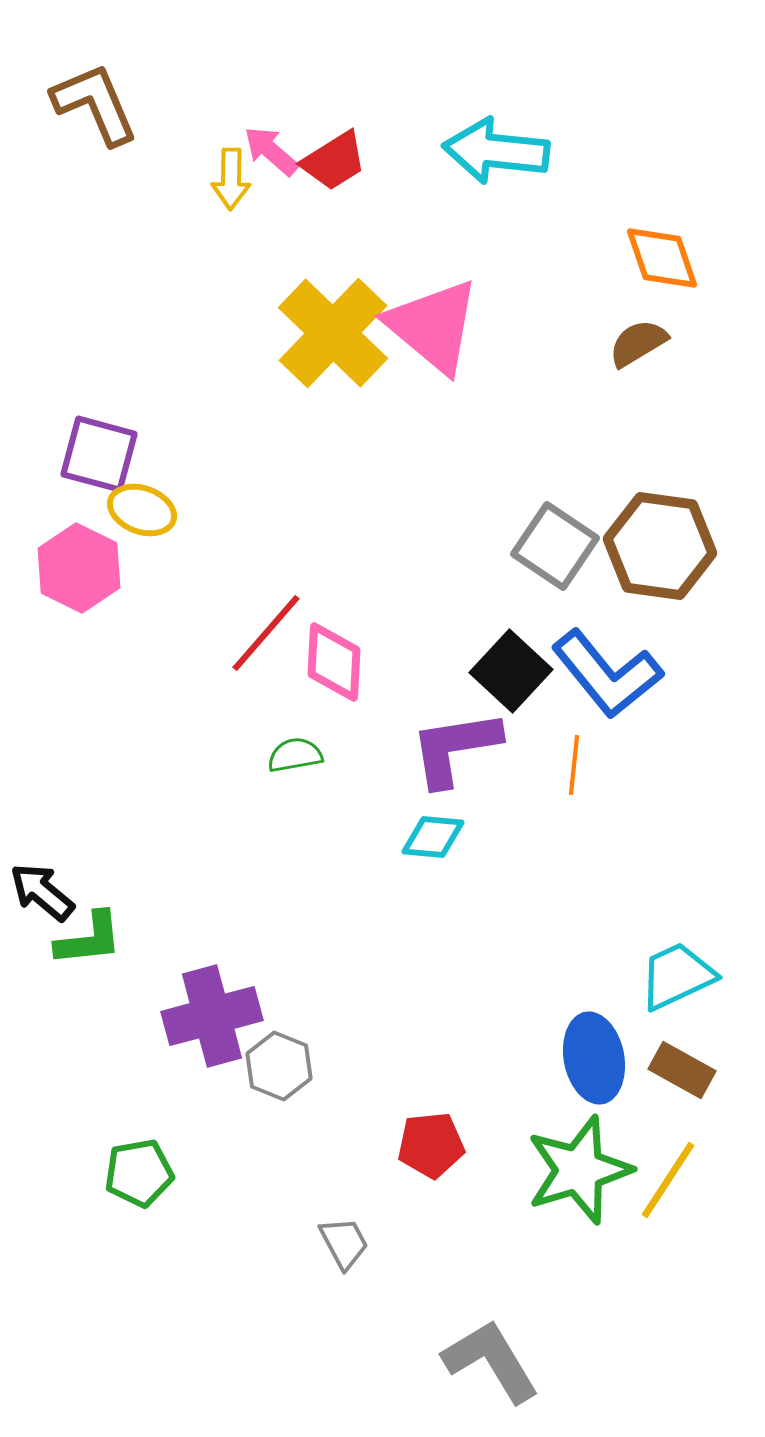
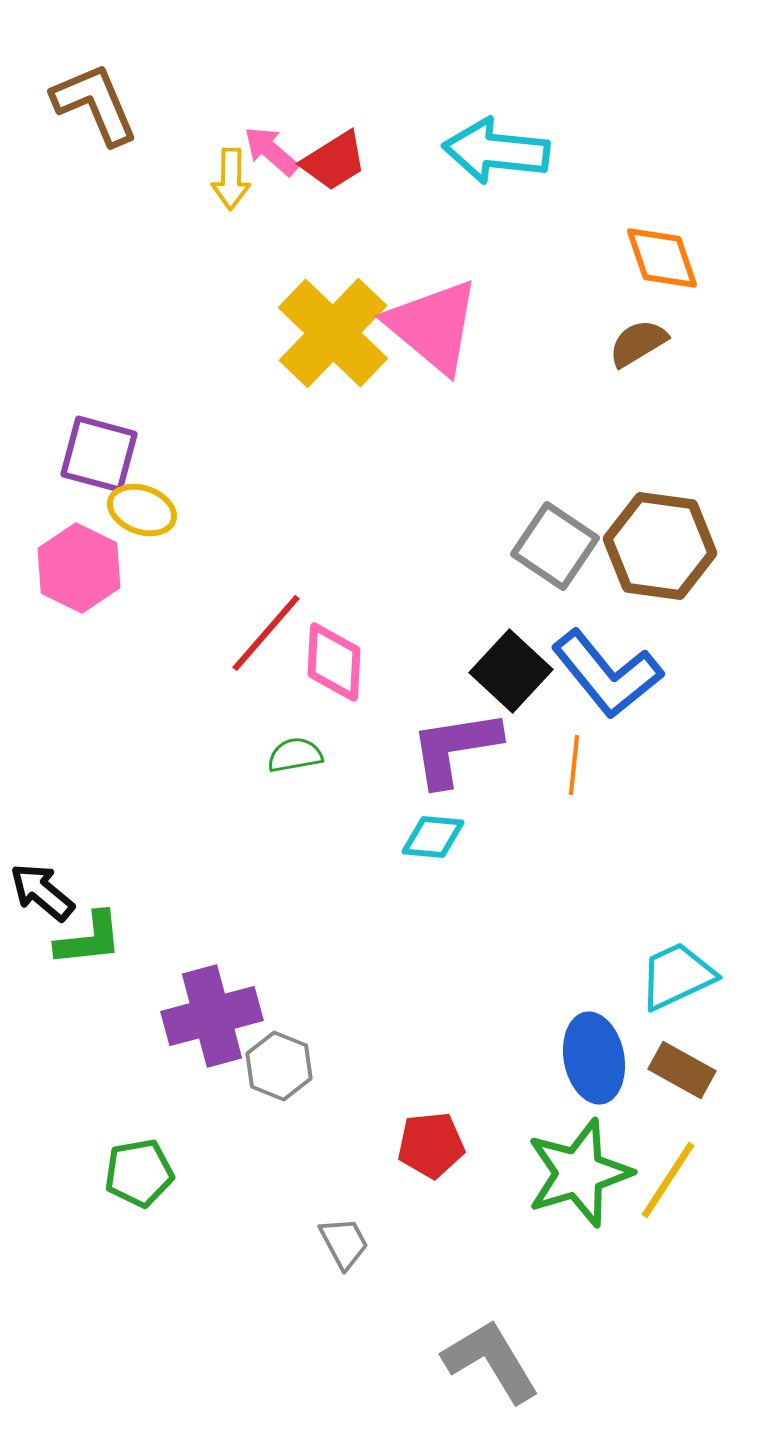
green star: moved 3 px down
